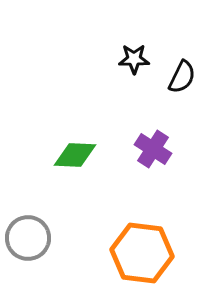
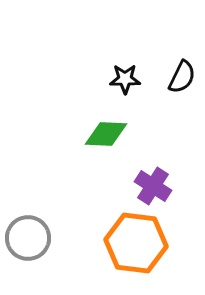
black star: moved 9 px left, 20 px down
purple cross: moved 37 px down
green diamond: moved 31 px right, 21 px up
orange hexagon: moved 6 px left, 10 px up
